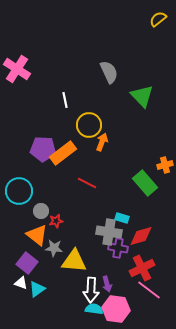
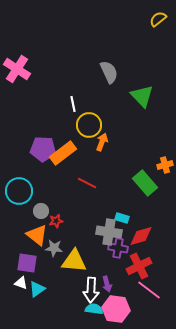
white line: moved 8 px right, 4 px down
purple square: rotated 30 degrees counterclockwise
red cross: moved 3 px left, 2 px up
